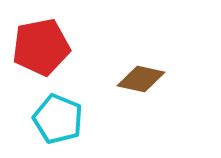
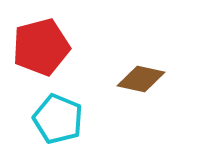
red pentagon: rotated 4 degrees counterclockwise
